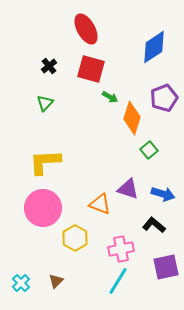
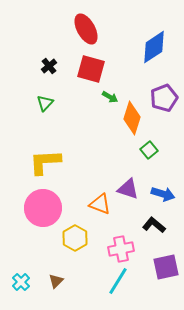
cyan cross: moved 1 px up
